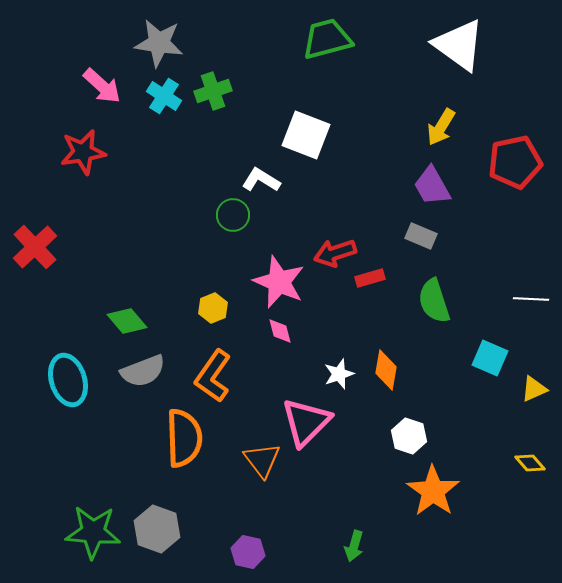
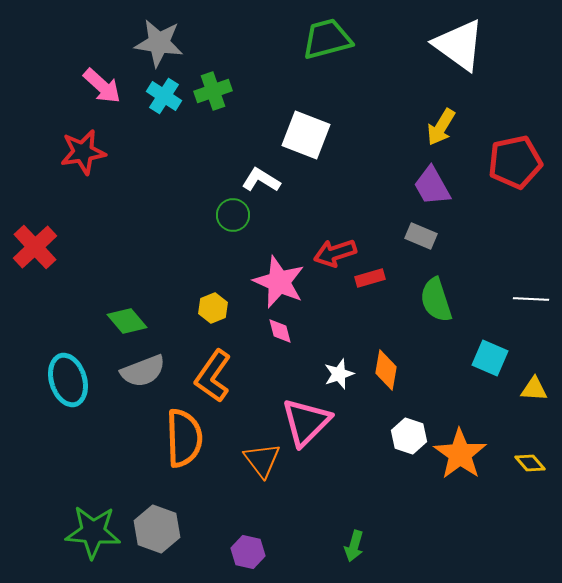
green semicircle: moved 2 px right, 1 px up
yellow triangle: rotated 28 degrees clockwise
orange star: moved 27 px right, 37 px up
